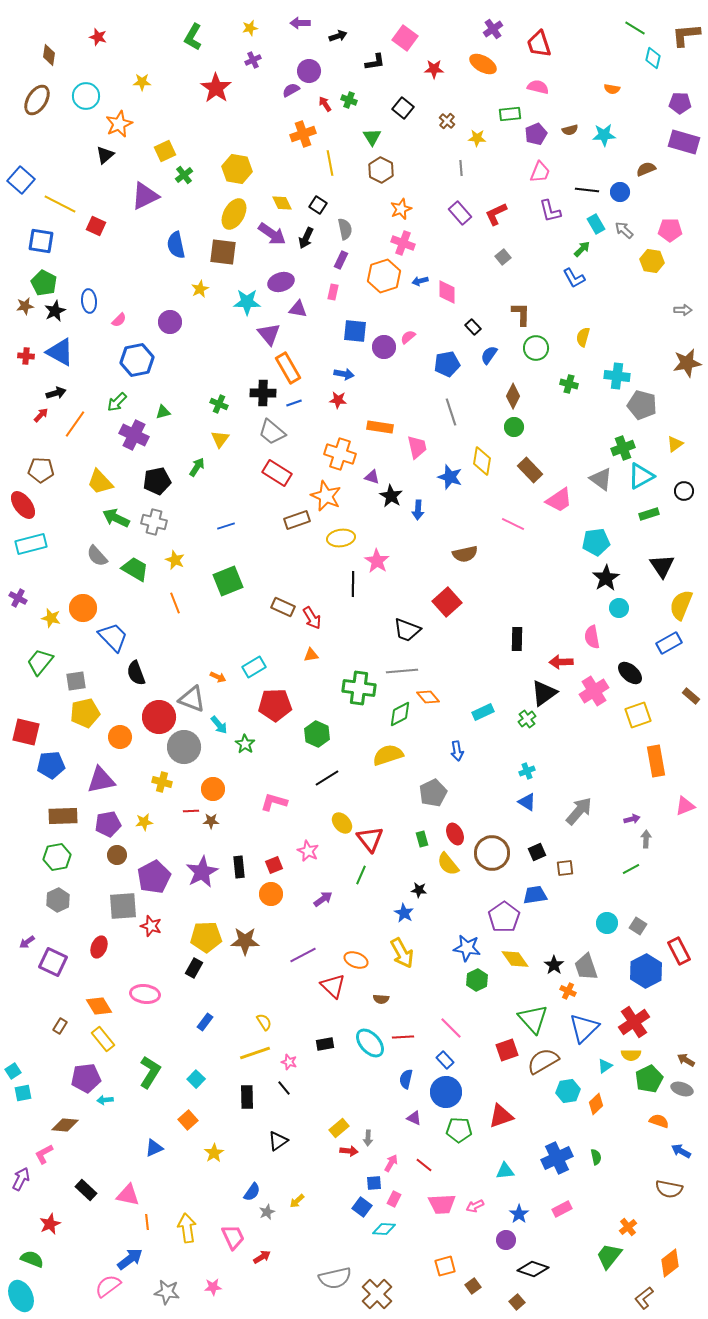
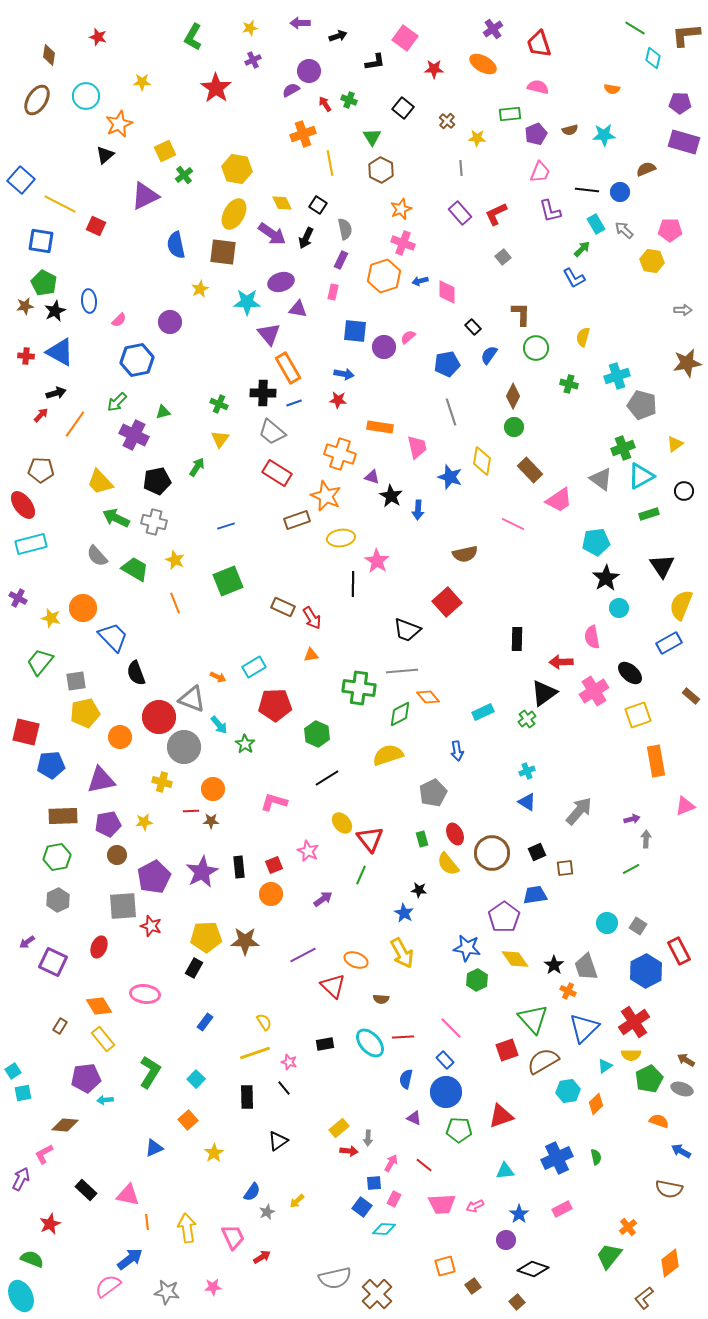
cyan cross at (617, 376): rotated 25 degrees counterclockwise
